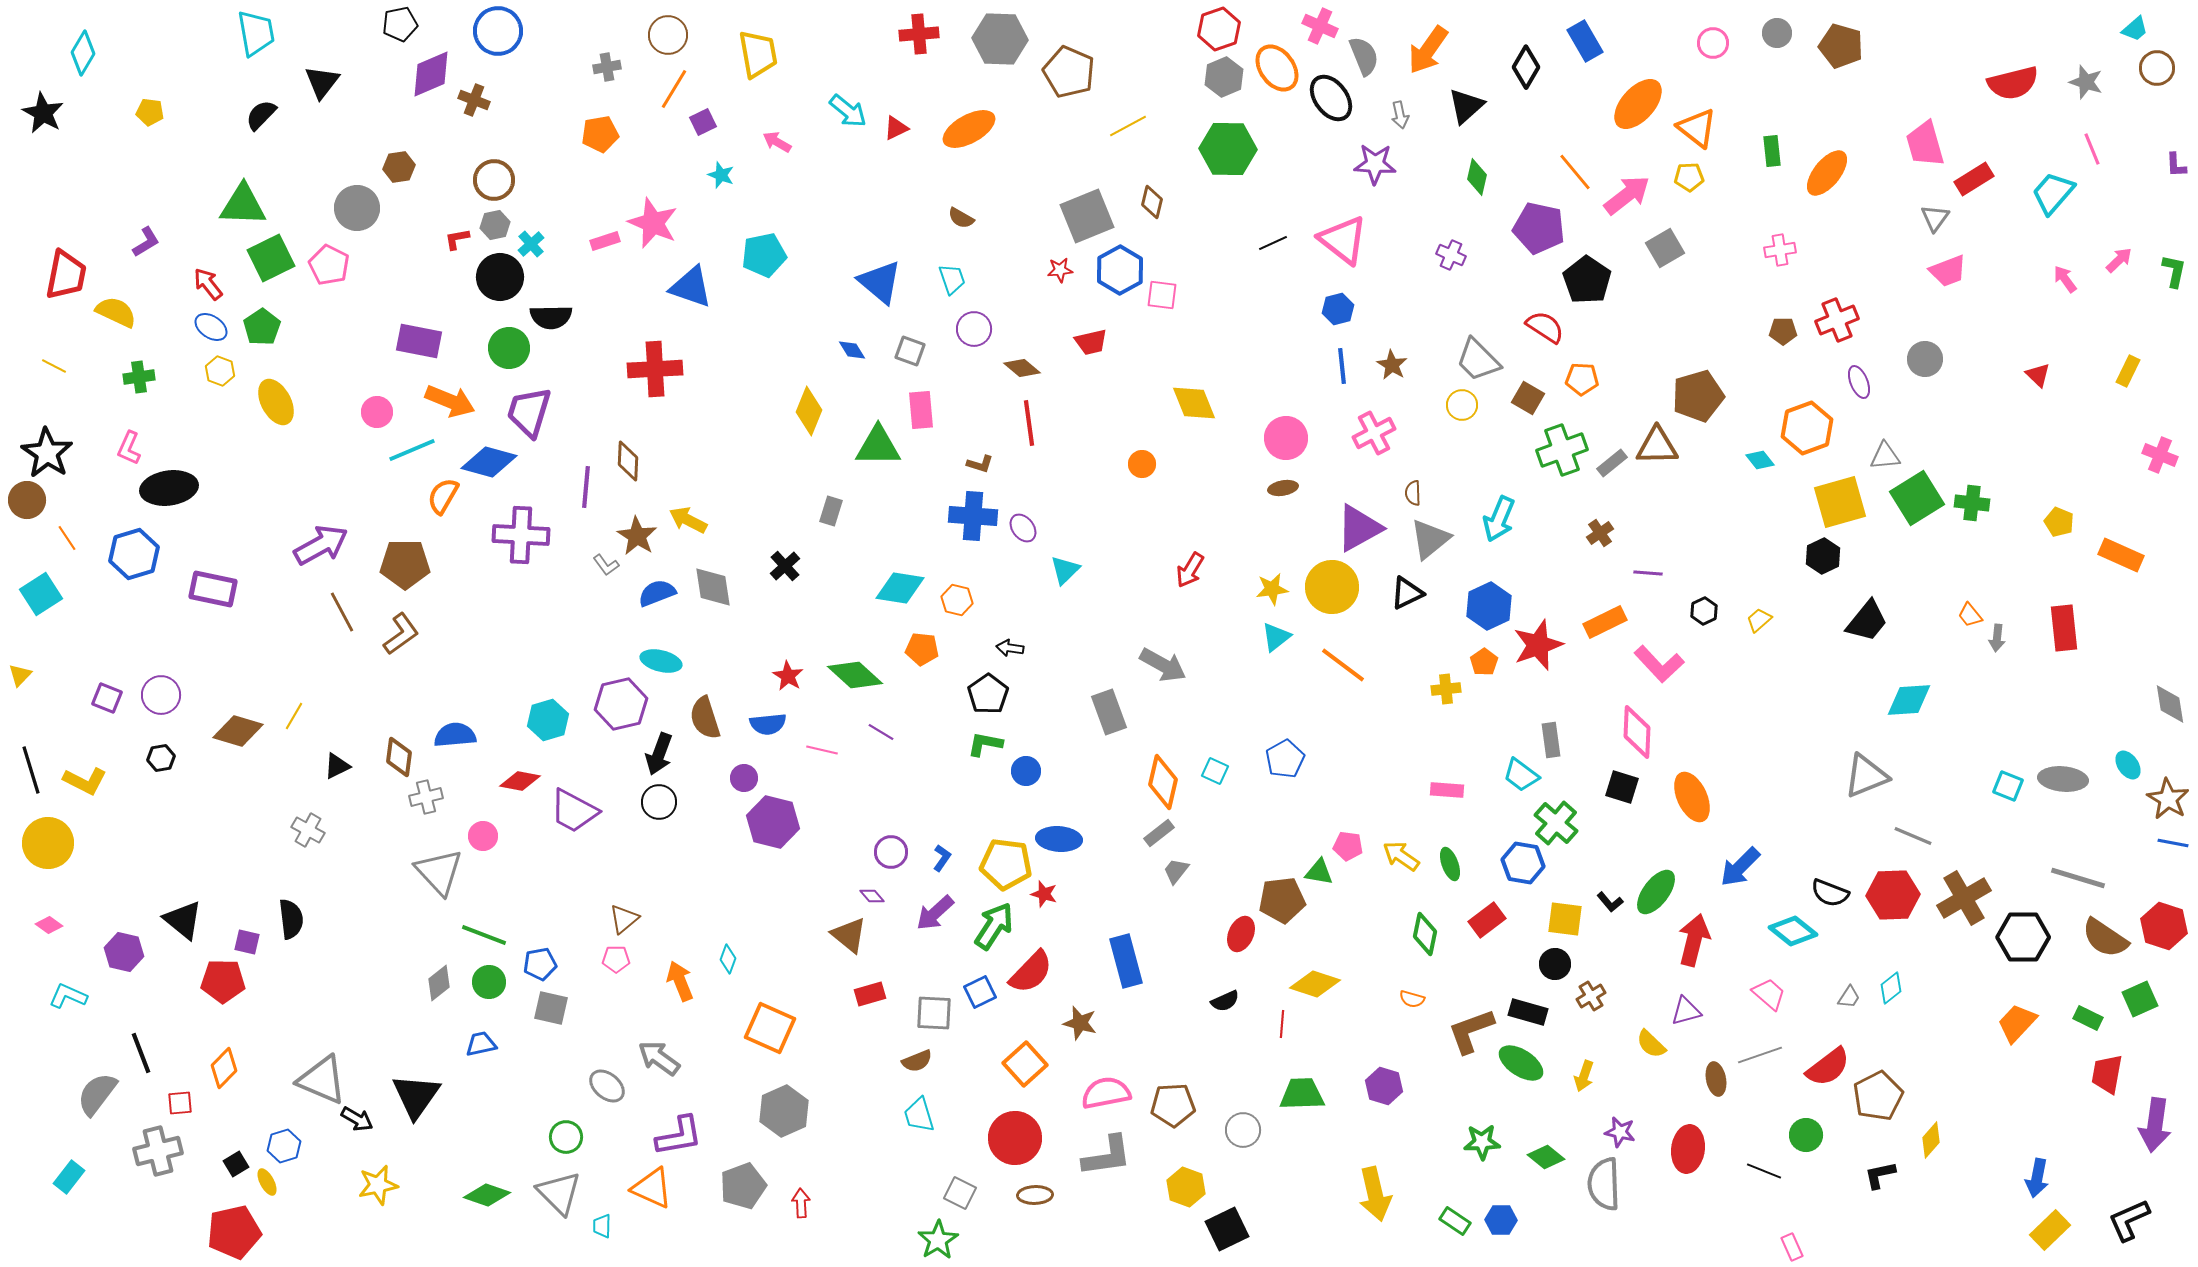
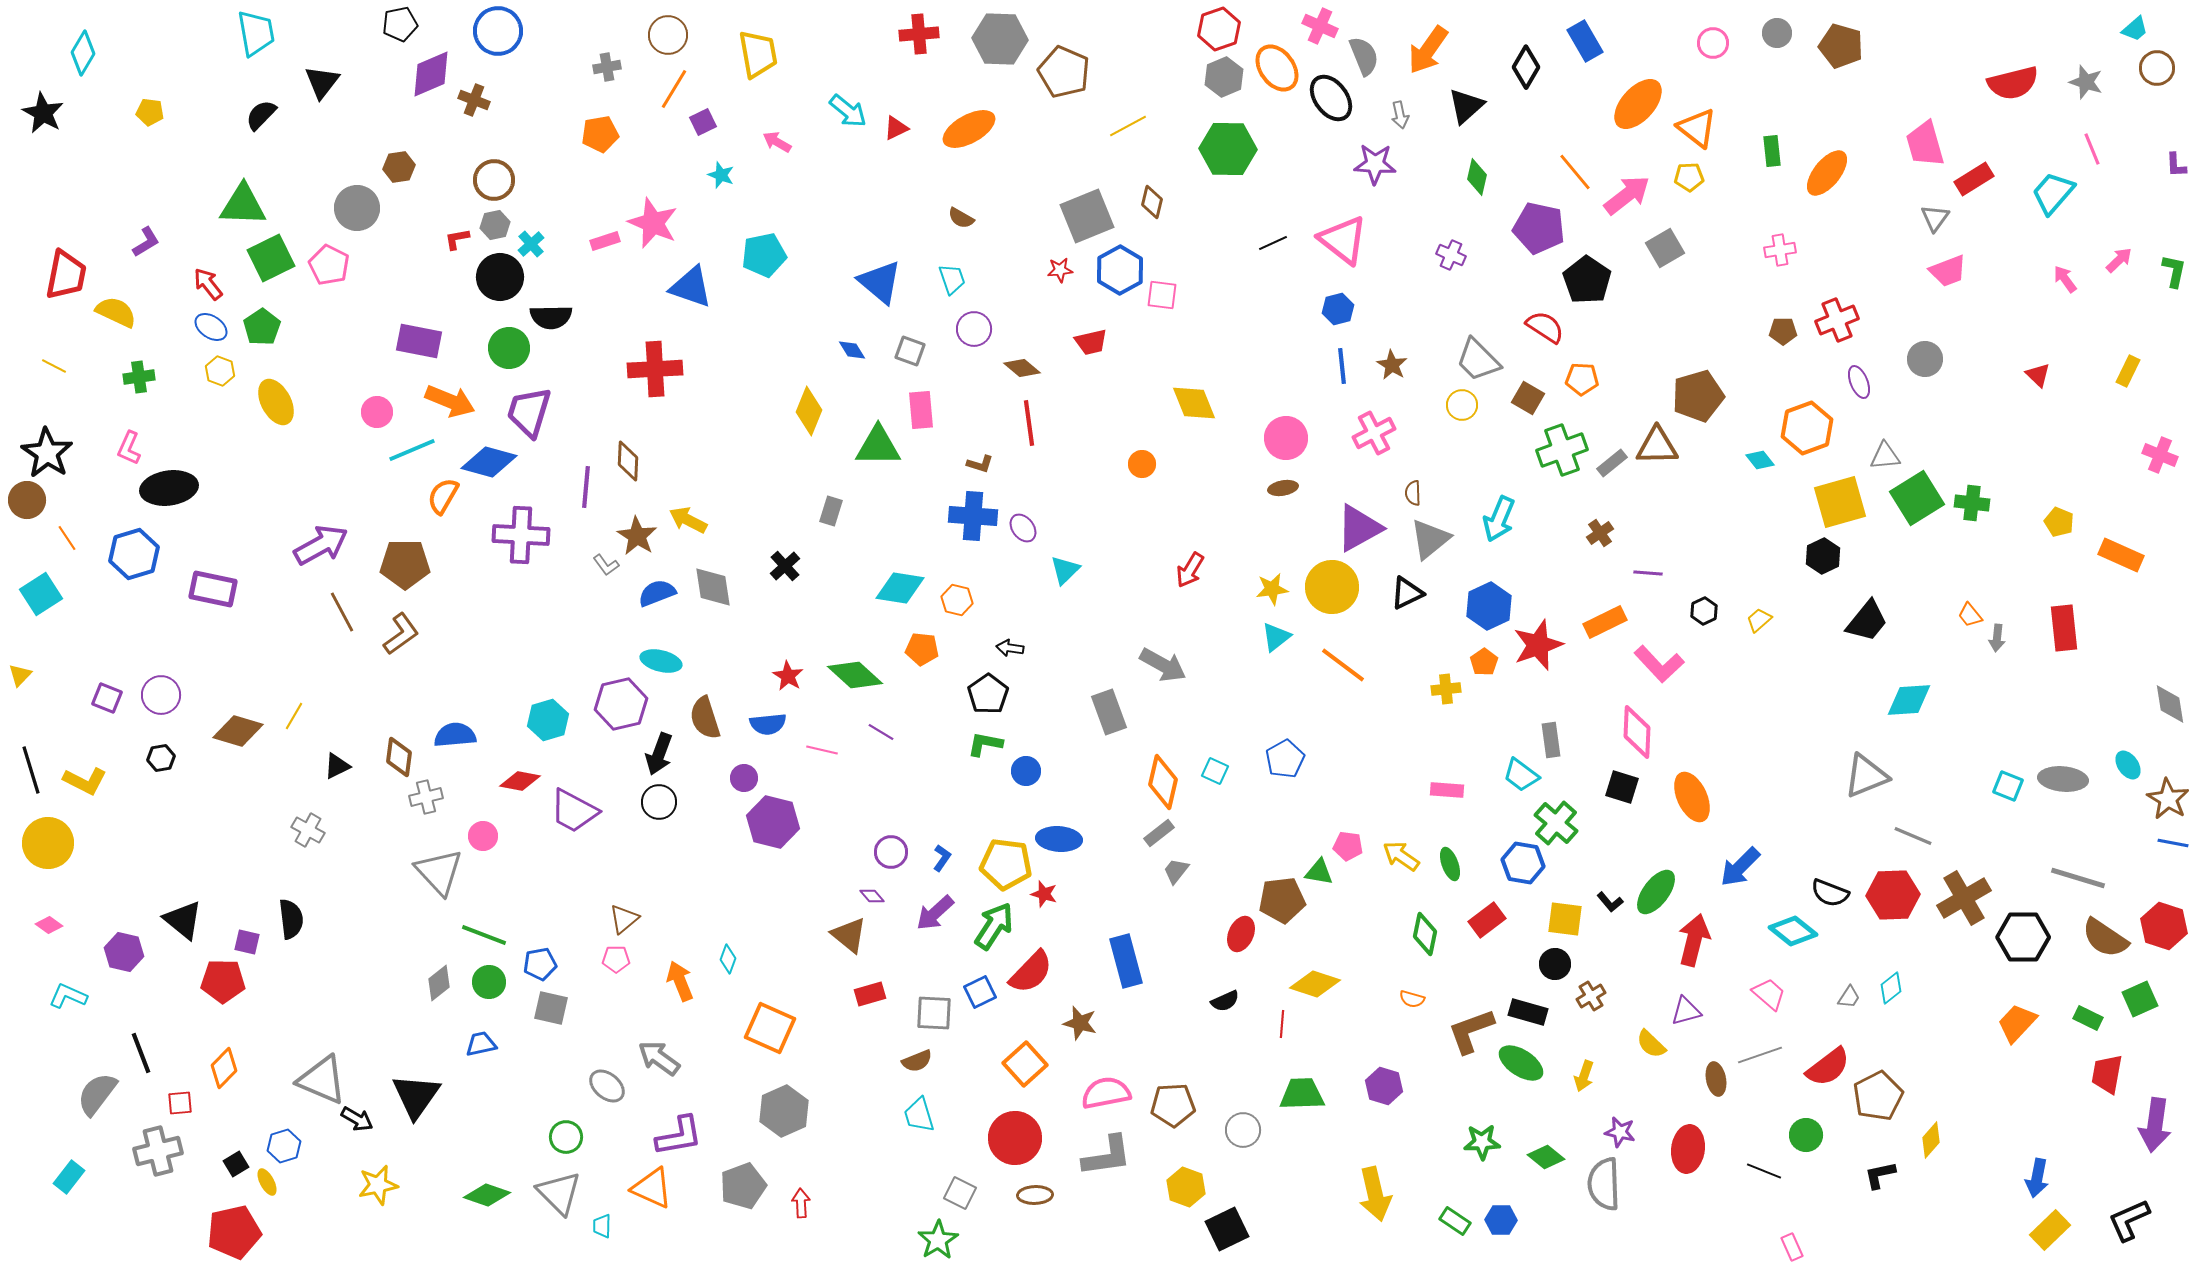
brown pentagon at (1069, 72): moved 5 px left
